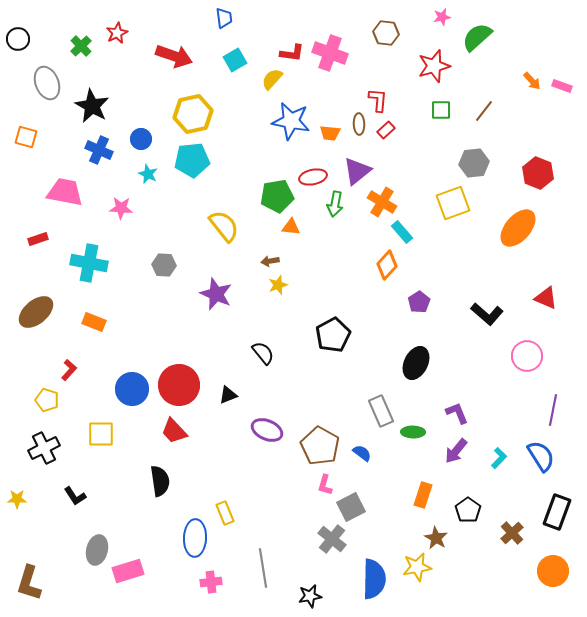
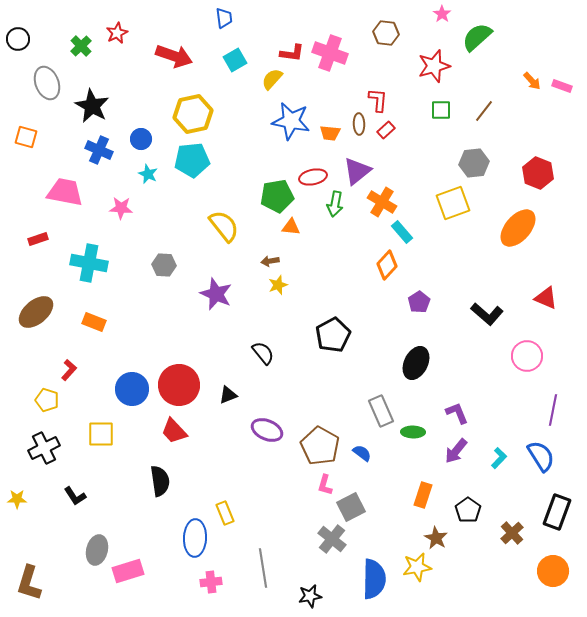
pink star at (442, 17): moved 3 px up; rotated 24 degrees counterclockwise
